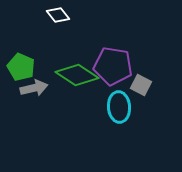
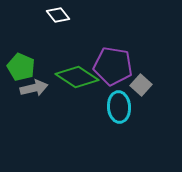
green diamond: moved 2 px down
gray square: rotated 15 degrees clockwise
